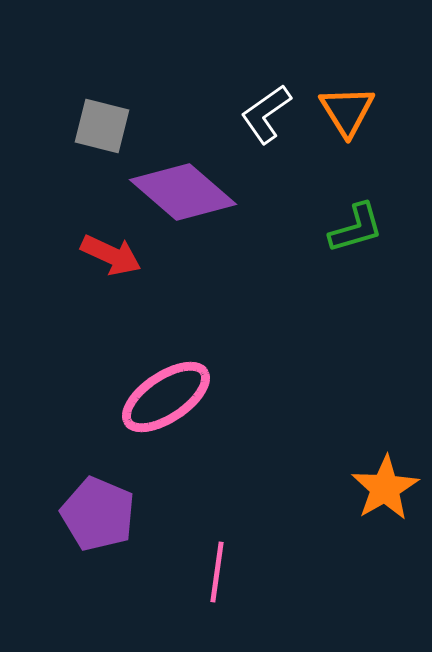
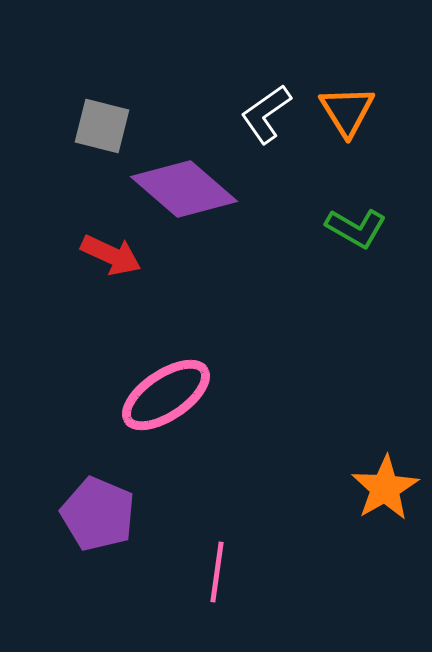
purple diamond: moved 1 px right, 3 px up
green L-shape: rotated 46 degrees clockwise
pink ellipse: moved 2 px up
